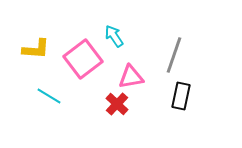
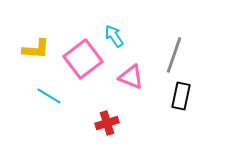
pink triangle: rotated 32 degrees clockwise
red cross: moved 10 px left, 19 px down; rotated 30 degrees clockwise
